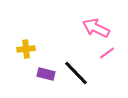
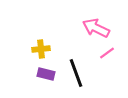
yellow cross: moved 15 px right
black line: rotated 24 degrees clockwise
